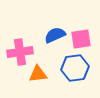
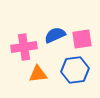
pink square: moved 1 px right
pink cross: moved 4 px right, 5 px up
blue hexagon: moved 2 px down
